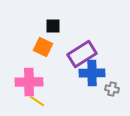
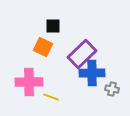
purple rectangle: rotated 12 degrees counterclockwise
yellow line: moved 14 px right, 4 px up; rotated 14 degrees counterclockwise
